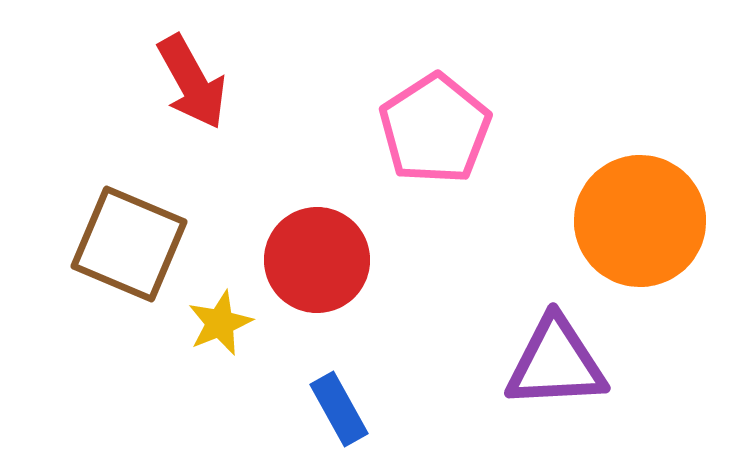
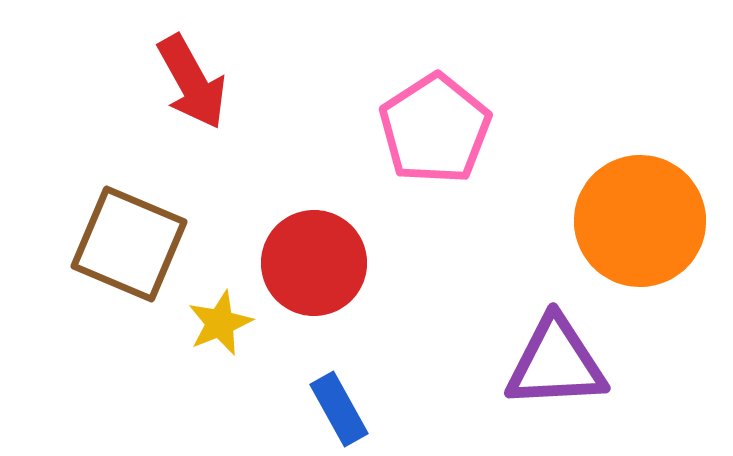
red circle: moved 3 px left, 3 px down
